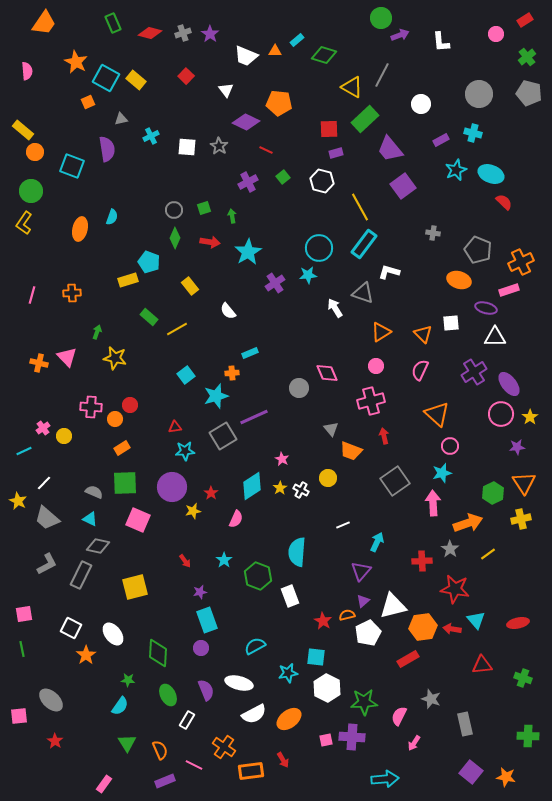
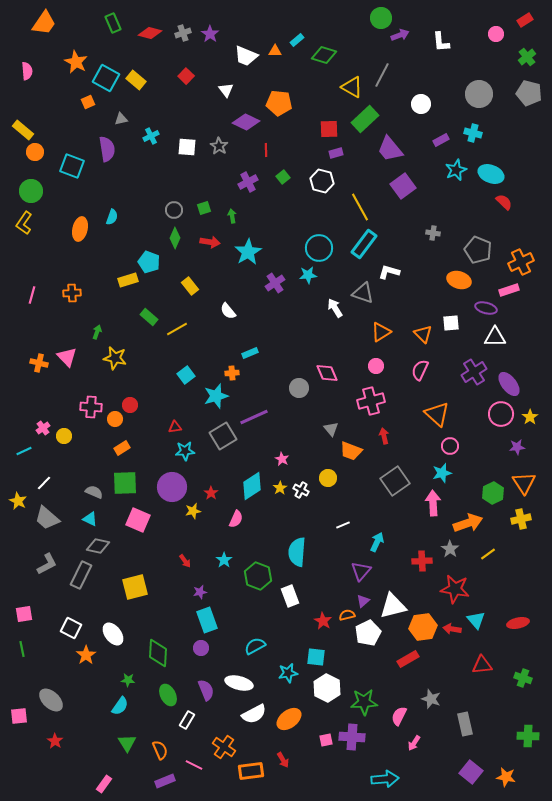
red line at (266, 150): rotated 64 degrees clockwise
